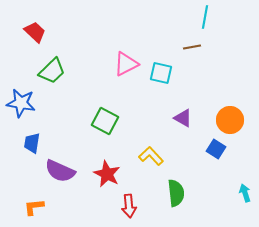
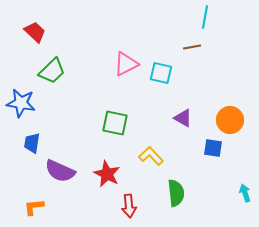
green square: moved 10 px right, 2 px down; rotated 16 degrees counterclockwise
blue square: moved 3 px left, 1 px up; rotated 24 degrees counterclockwise
